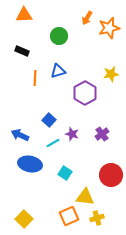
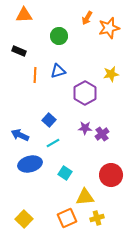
black rectangle: moved 3 px left
orange line: moved 3 px up
purple star: moved 13 px right, 6 px up; rotated 16 degrees counterclockwise
blue ellipse: rotated 25 degrees counterclockwise
yellow triangle: rotated 12 degrees counterclockwise
orange square: moved 2 px left, 2 px down
